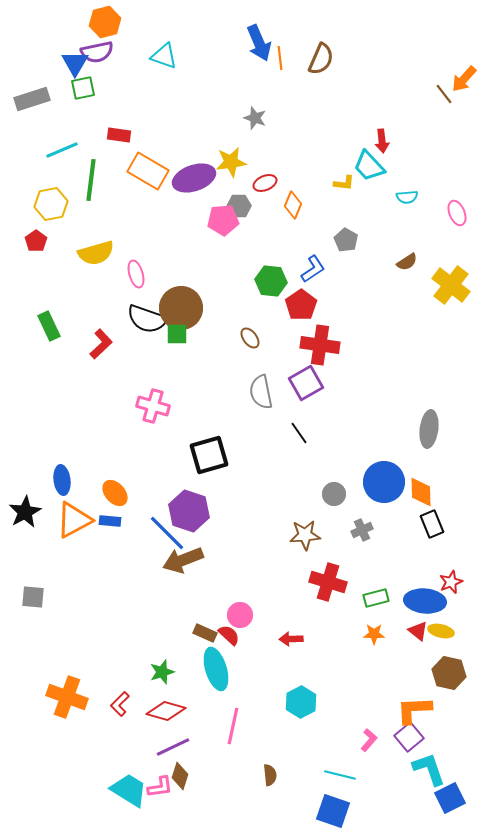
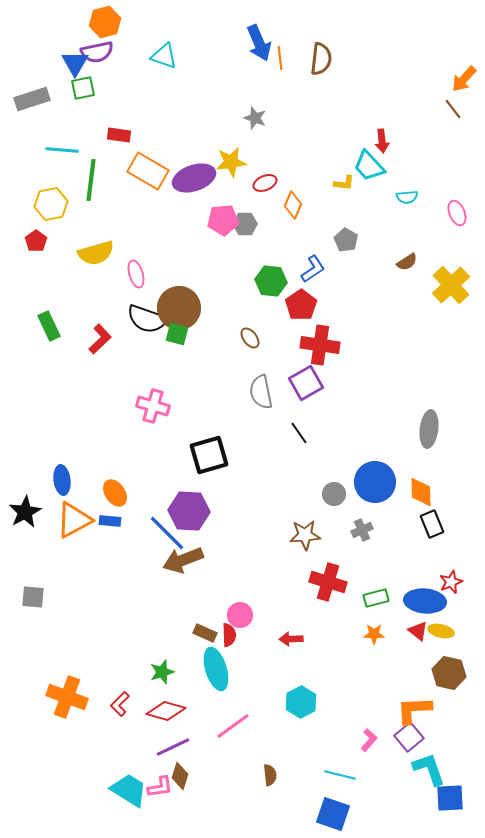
brown semicircle at (321, 59): rotated 16 degrees counterclockwise
brown line at (444, 94): moved 9 px right, 15 px down
cyan line at (62, 150): rotated 28 degrees clockwise
gray hexagon at (239, 206): moved 6 px right, 18 px down
yellow cross at (451, 285): rotated 9 degrees clockwise
brown circle at (181, 308): moved 2 px left
green square at (177, 334): rotated 15 degrees clockwise
red L-shape at (101, 344): moved 1 px left, 5 px up
blue circle at (384, 482): moved 9 px left
orange ellipse at (115, 493): rotated 8 degrees clockwise
purple hexagon at (189, 511): rotated 15 degrees counterclockwise
red semicircle at (229, 635): rotated 45 degrees clockwise
pink line at (233, 726): rotated 42 degrees clockwise
blue square at (450, 798): rotated 24 degrees clockwise
blue square at (333, 811): moved 3 px down
